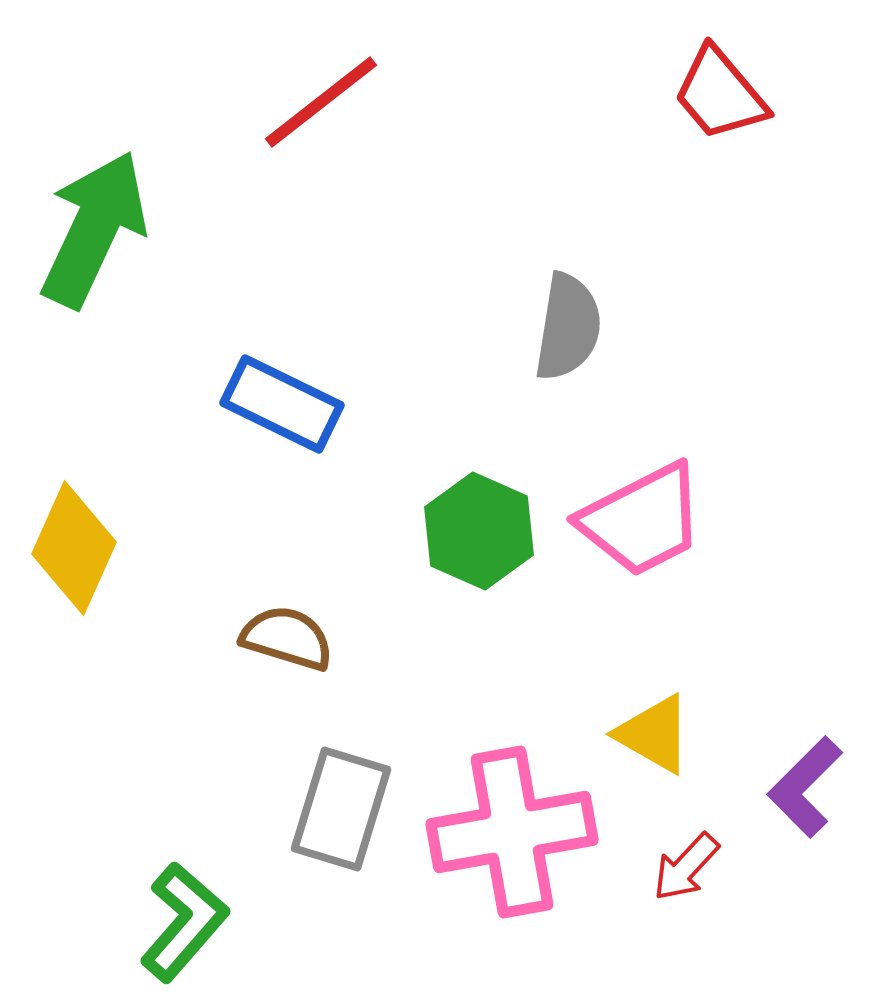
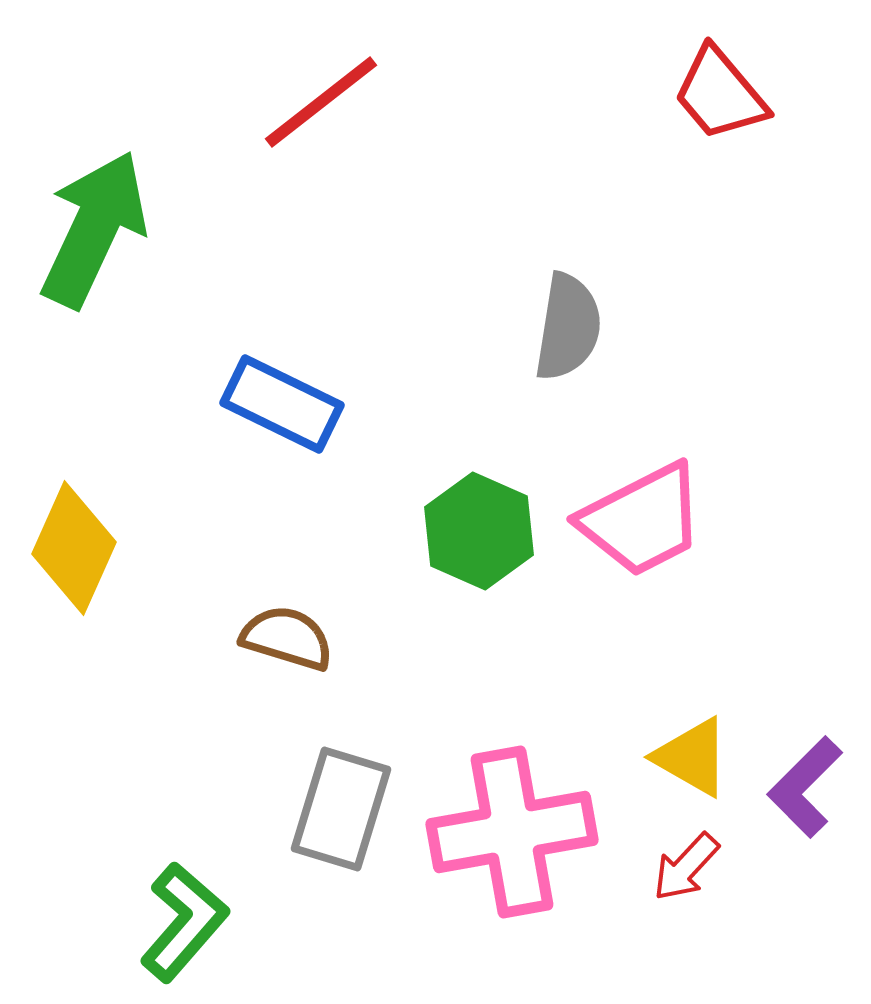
yellow triangle: moved 38 px right, 23 px down
